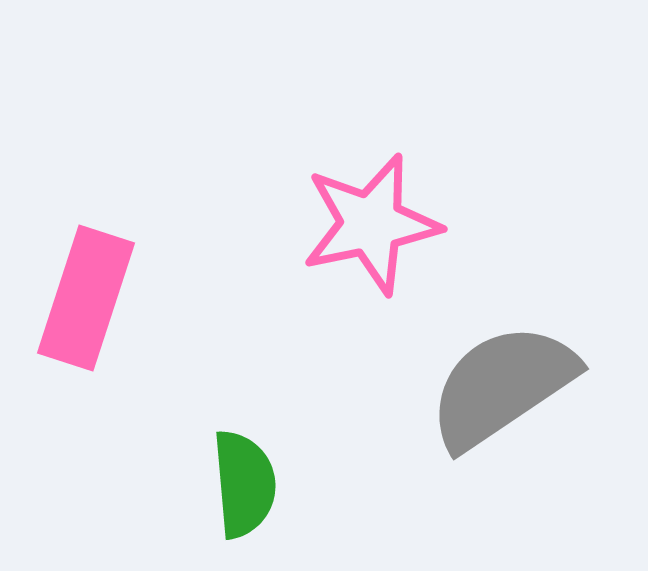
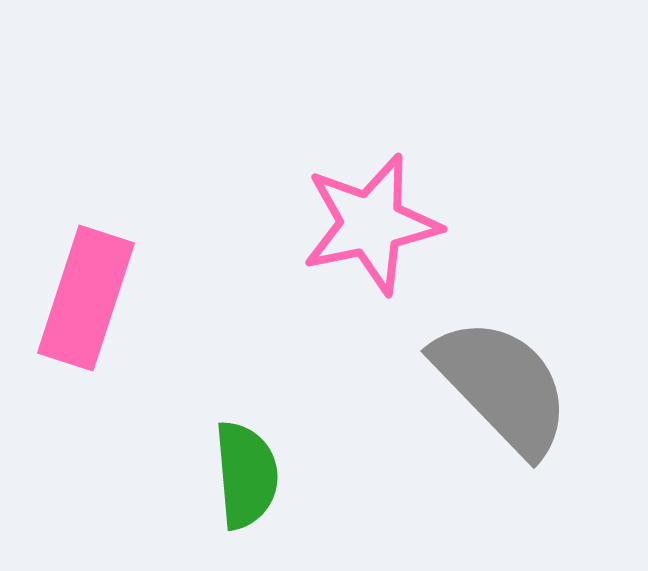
gray semicircle: rotated 80 degrees clockwise
green semicircle: moved 2 px right, 9 px up
